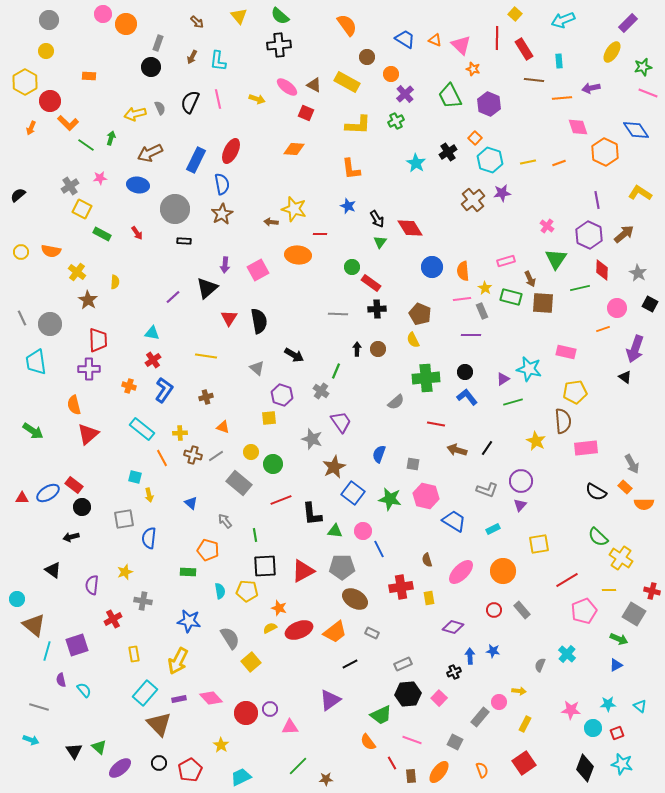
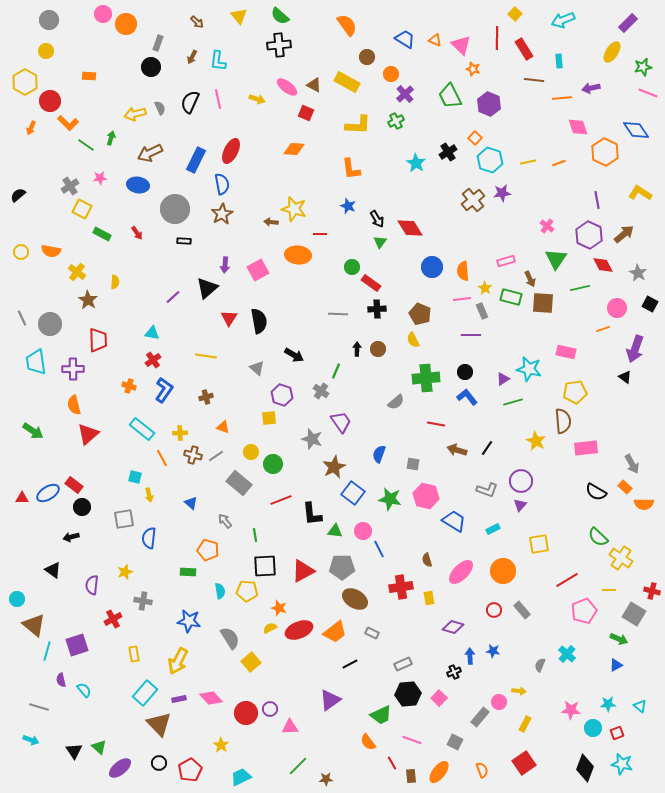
red diamond at (602, 270): moved 1 px right, 5 px up; rotated 30 degrees counterclockwise
purple cross at (89, 369): moved 16 px left
